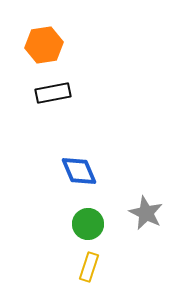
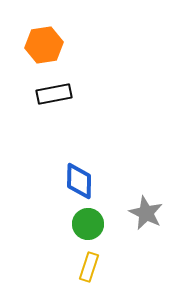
black rectangle: moved 1 px right, 1 px down
blue diamond: moved 10 px down; rotated 24 degrees clockwise
